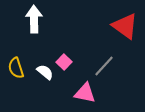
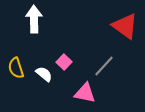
white semicircle: moved 1 px left, 2 px down
